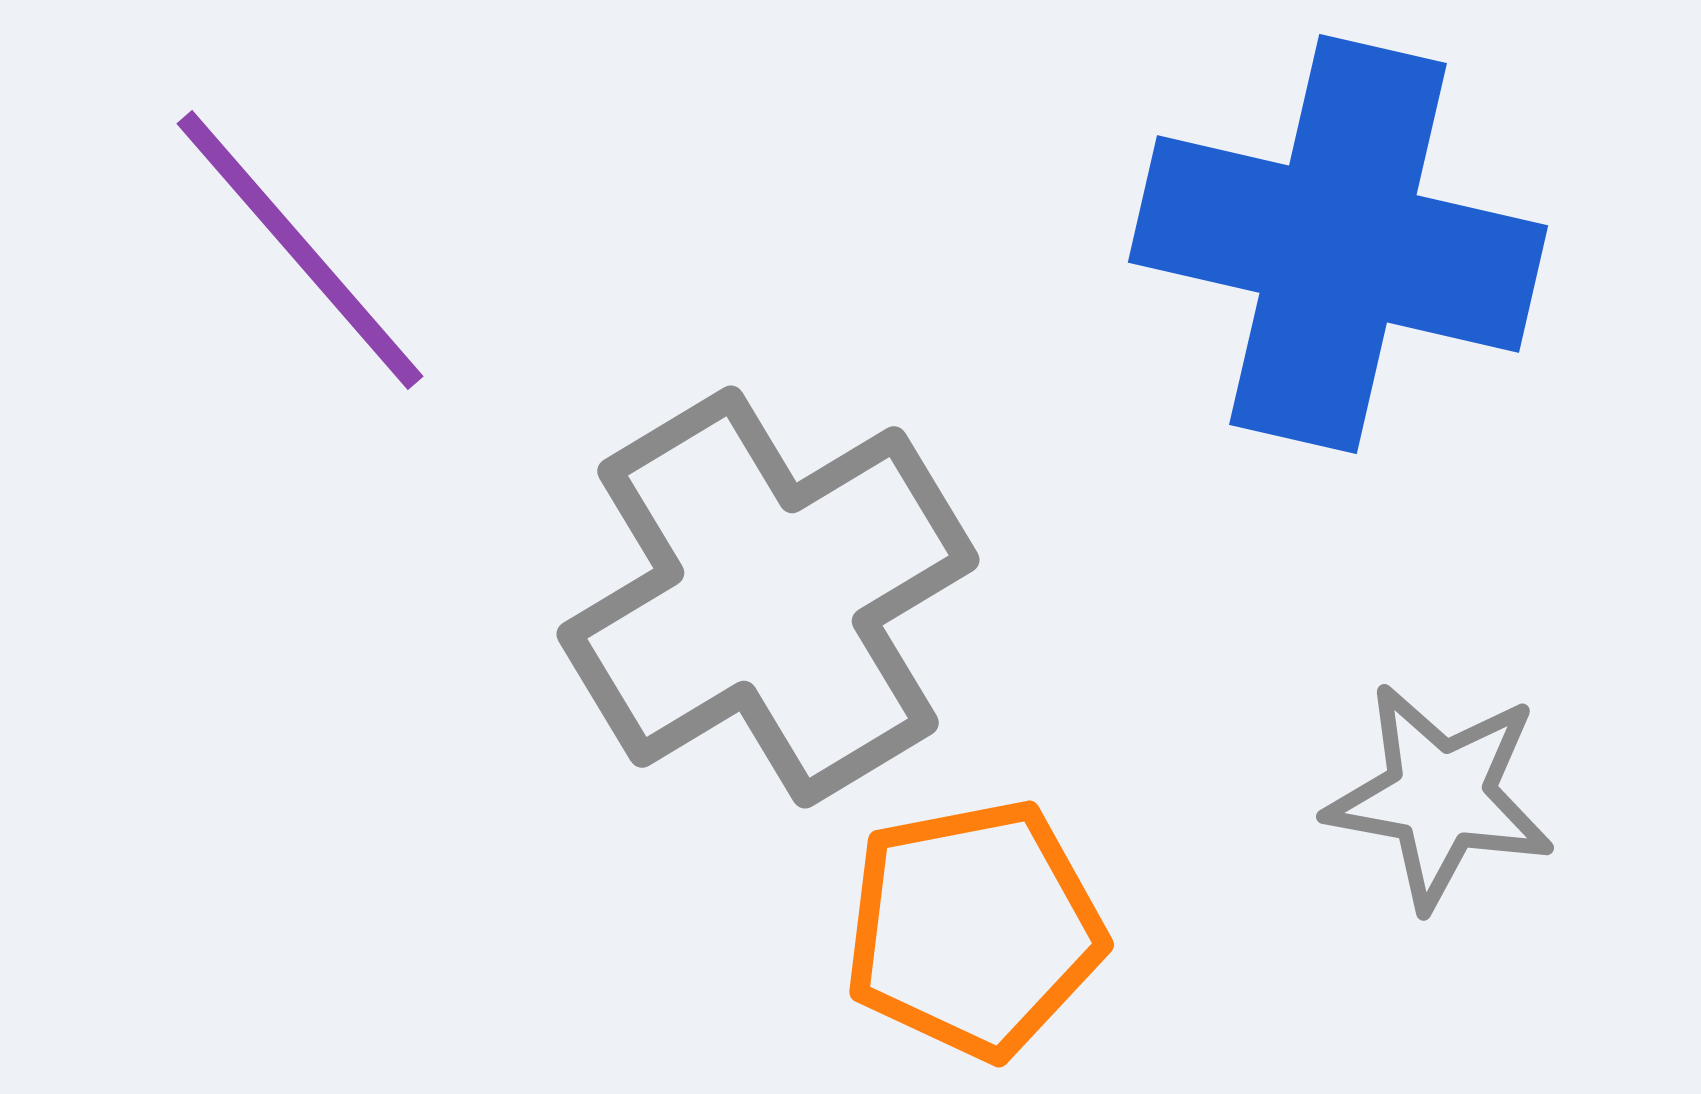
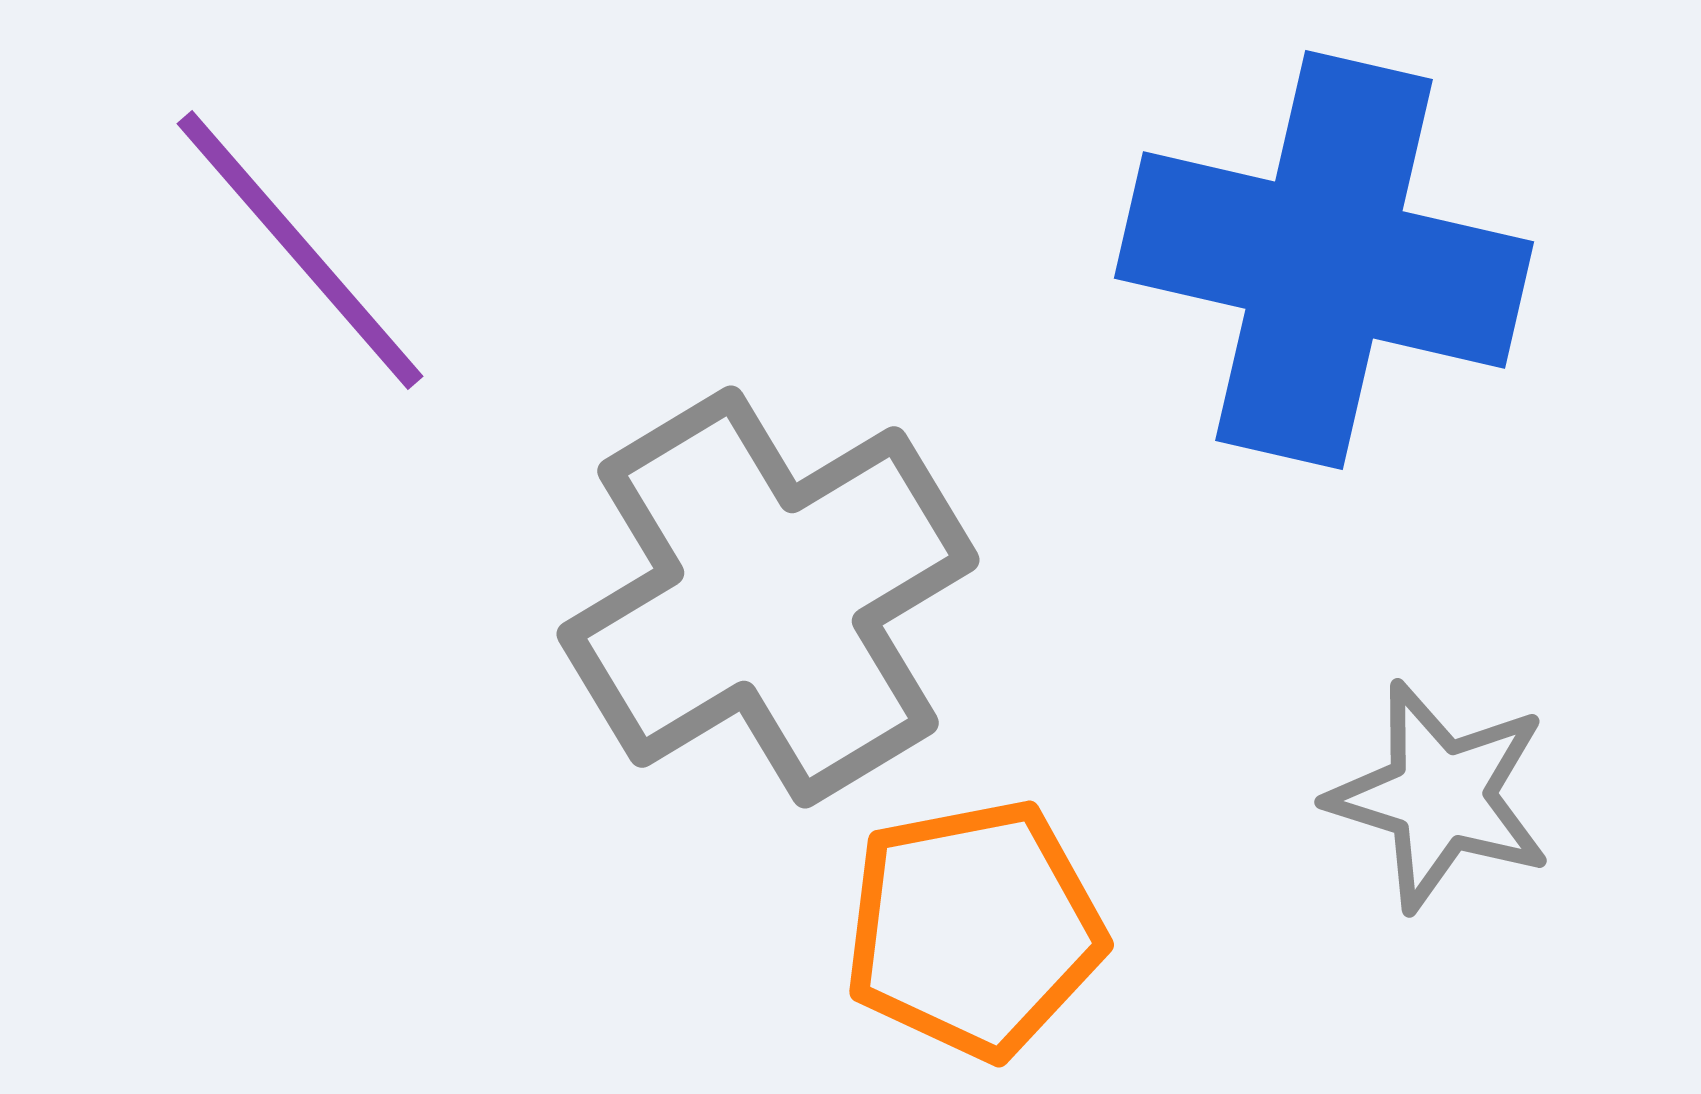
blue cross: moved 14 px left, 16 px down
gray star: rotated 7 degrees clockwise
